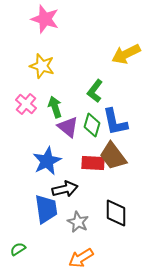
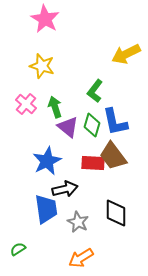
pink star: rotated 12 degrees clockwise
